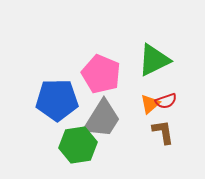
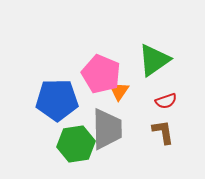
green triangle: rotated 9 degrees counterclockwise
orange triangle: moved 31 px left, 13 px up; rotated 15 degrees counterclockwise
gray trapezoid: moved 5 px right, 10 px down; rotated 33 degrees counterclockwise
green hexagon: moved 2 px left, 1 px up
